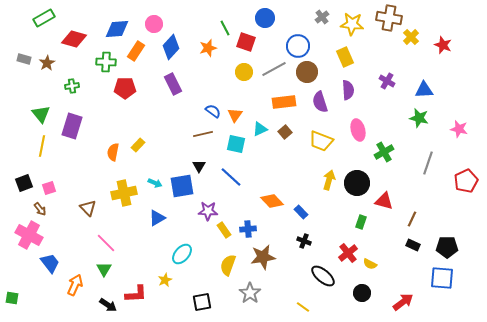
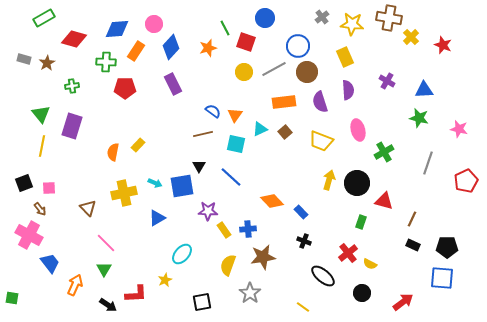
pink square at (49, 188): rotated 16 degrees clockwise
